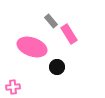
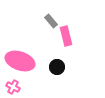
pink rectangle: moved 3 px left, 2 px down; rotated 18 degrees clockwise
pink ellipse: moved 12 px left, 14 px down
pink cross: rotated 32 degrees clockwise
